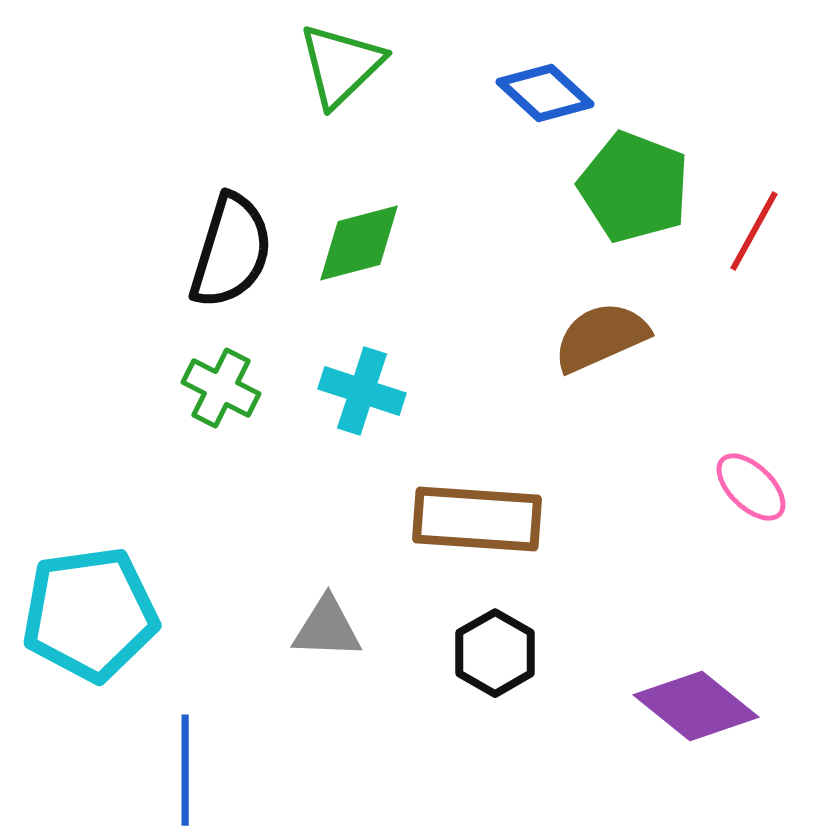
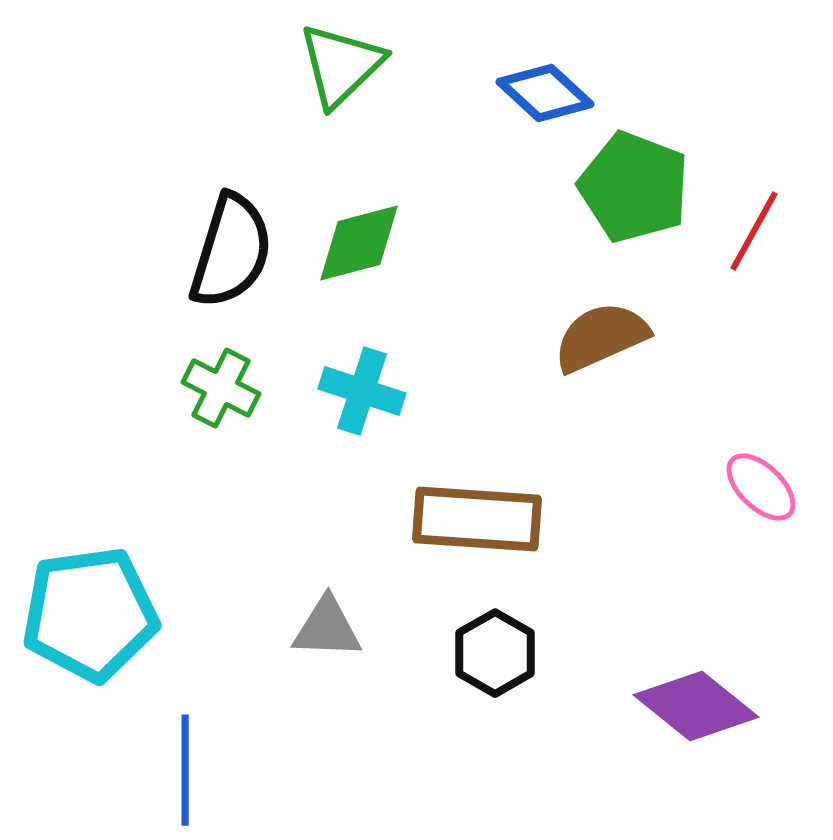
pink ellipse: moved 10 px right
